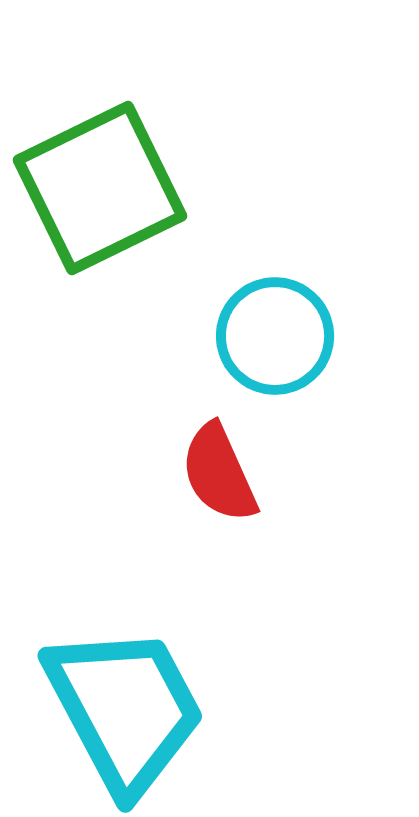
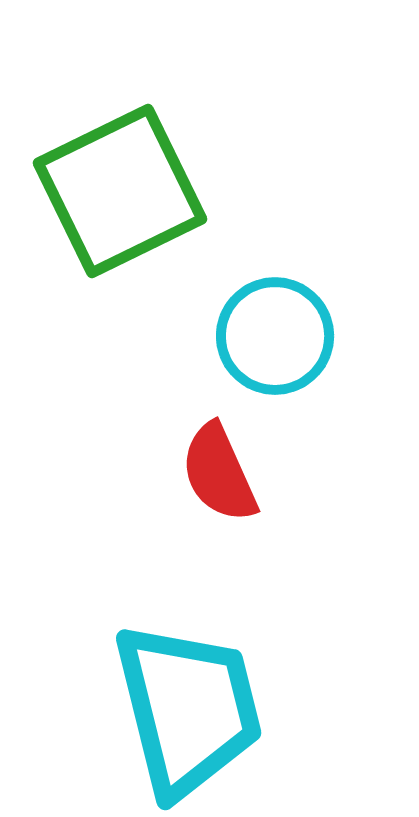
green square: moved 20 px right, 3 px down
cyan trapezoid: moved 63 px right; rotated 14 degrees clockwise
